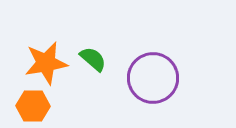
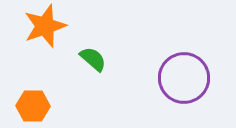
orange star: moved 1 px left, 37 px up; rotated 9 degrees counterclockwise
purple circle: moved 31 px right
